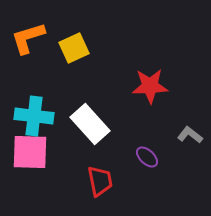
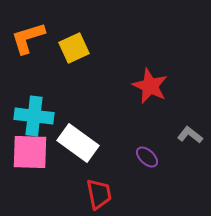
red star: rotated 27 degrees clockwise
white rectangle: moved 12 px left, 19 px down; rotated 12 degrees counterclockwise
red trapezoid: moved 1 px left, 13 px down
